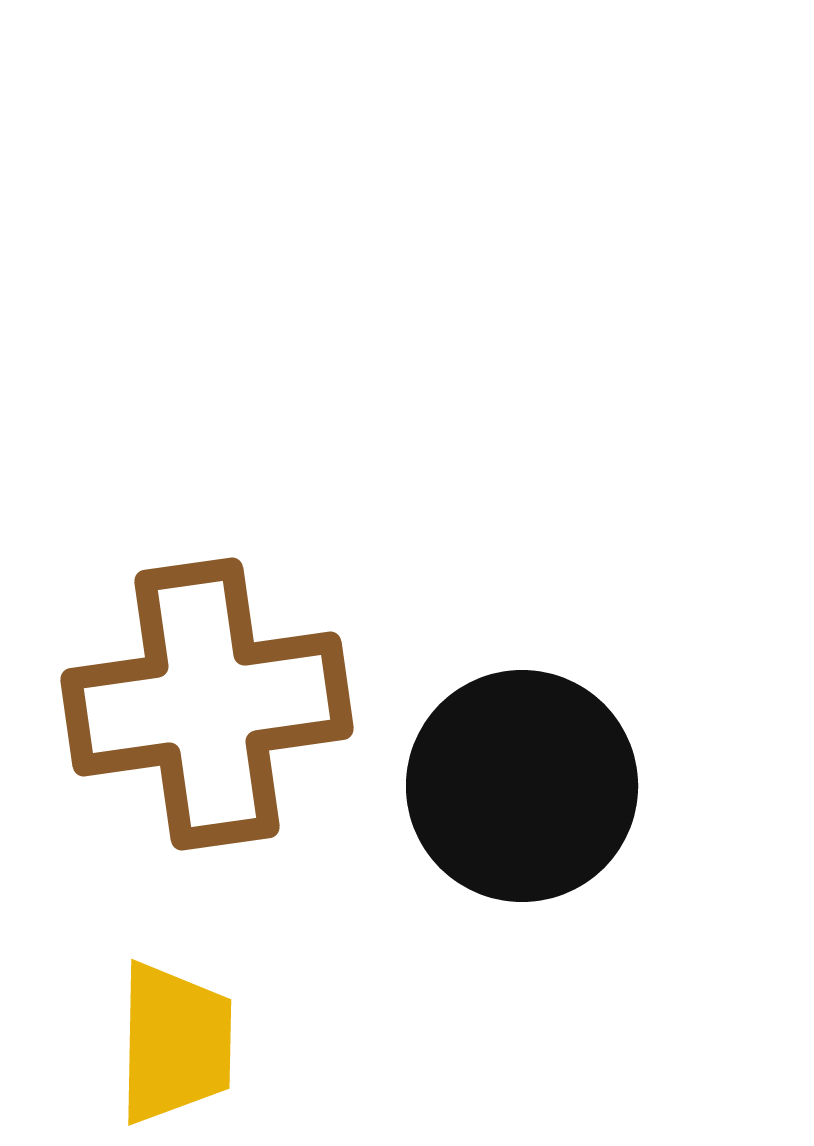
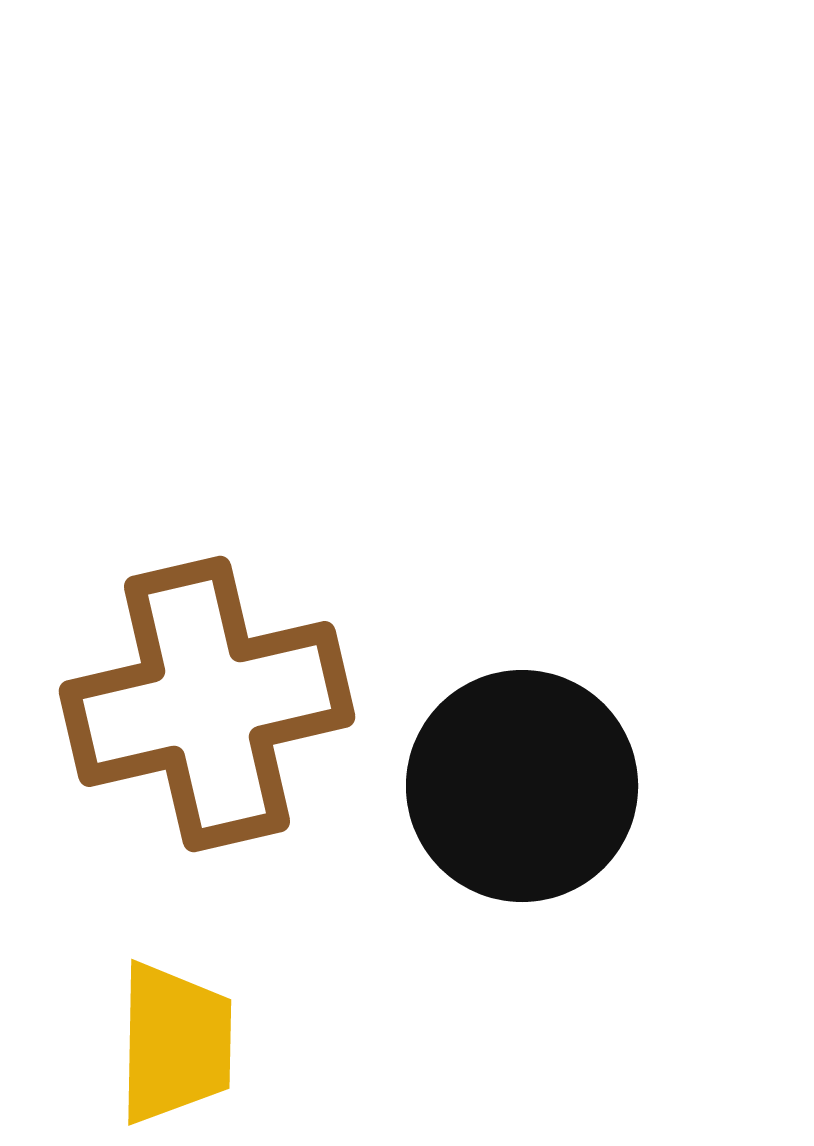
brown cross: rotated 5 degrees counterclockwise
